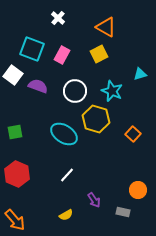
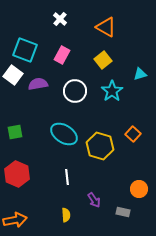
white cross: moved 2 px right, 1 px down
cyan square: moved 7 px left, 1 px down
yellow square: moved 4 px right, 6 px down; rotated 12 degrees counterclockwise
purple semicircle: moved 2 px up; rotated 30 degrees counterclockwise
cyan star: rotated 15 degrees clockwise
yellow hexagon: moved 4 px right, 27 px down
white line: moved 2 px down; rotated 49 degrees counterclockwise
orange circle: moved 1 px right, 1 px up
yellow semicircle: rotated 64 degrees counterclockwise
orange arrow: rotated 60 degrees counterclockwise
